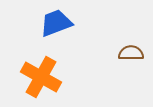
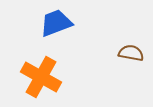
brown semicircle: rotated 10 degrees clockwise
